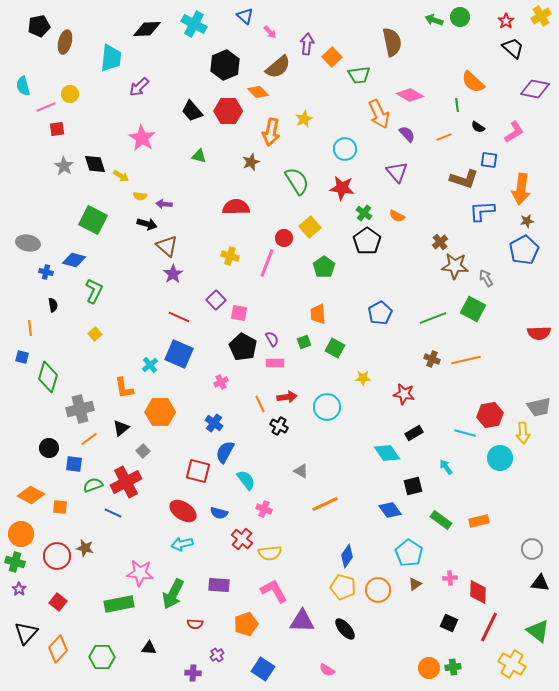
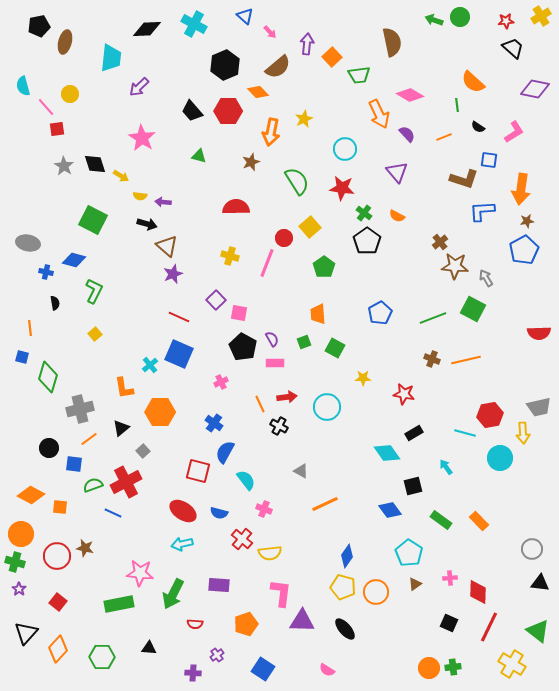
red star at (506, 21): rotated 28 degrees clockwise
pink line at (46, 107): rotated 72 degrees clockwise
purple arrow at (164, 204): moved 1 px left, 2 px up
purple star at (173, 274): rotated 12 degrees clockwise
black semicircle at (53, 305): moved 2 px right, 2 px up
orange rectangle at (479, 521): rotated 60 degrees clockwise
orange circle at (378, 590): moved 2 px left, 2 px down
pink L-shape at (274, 591): moved 7 px right, 2 px down; rotated 36 degrees clockwise
